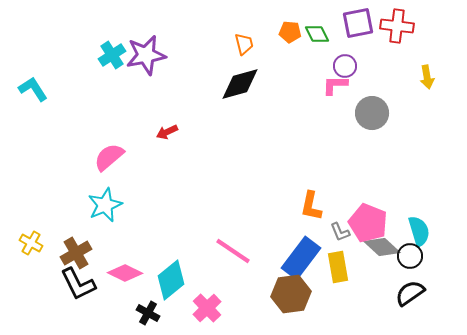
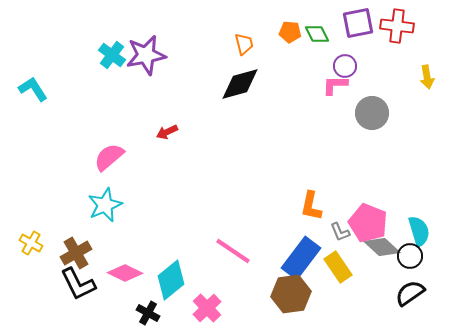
cyan cross: rotated 20 degrees counterclockwise
yellow rectangle: rotated 24 degrees counterclockwise
